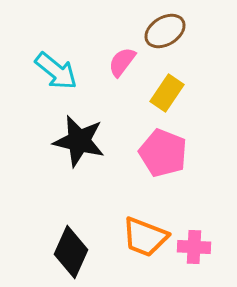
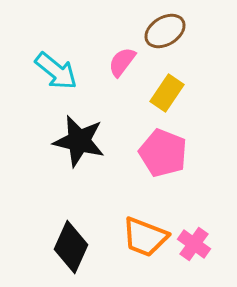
pink cross: moved 3 px up; rotated 32 degrees clockwise
black diamond: moved 5 px up
